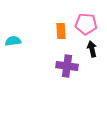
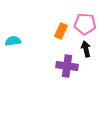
pink pentagon: moved 1 px left
orange rectangle: rotated 28 degrees clockwise
black arrow: moved 6 px left
